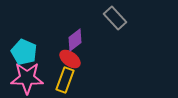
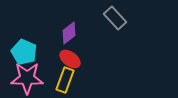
purple diamond: moved 6 px left, 7 px up
